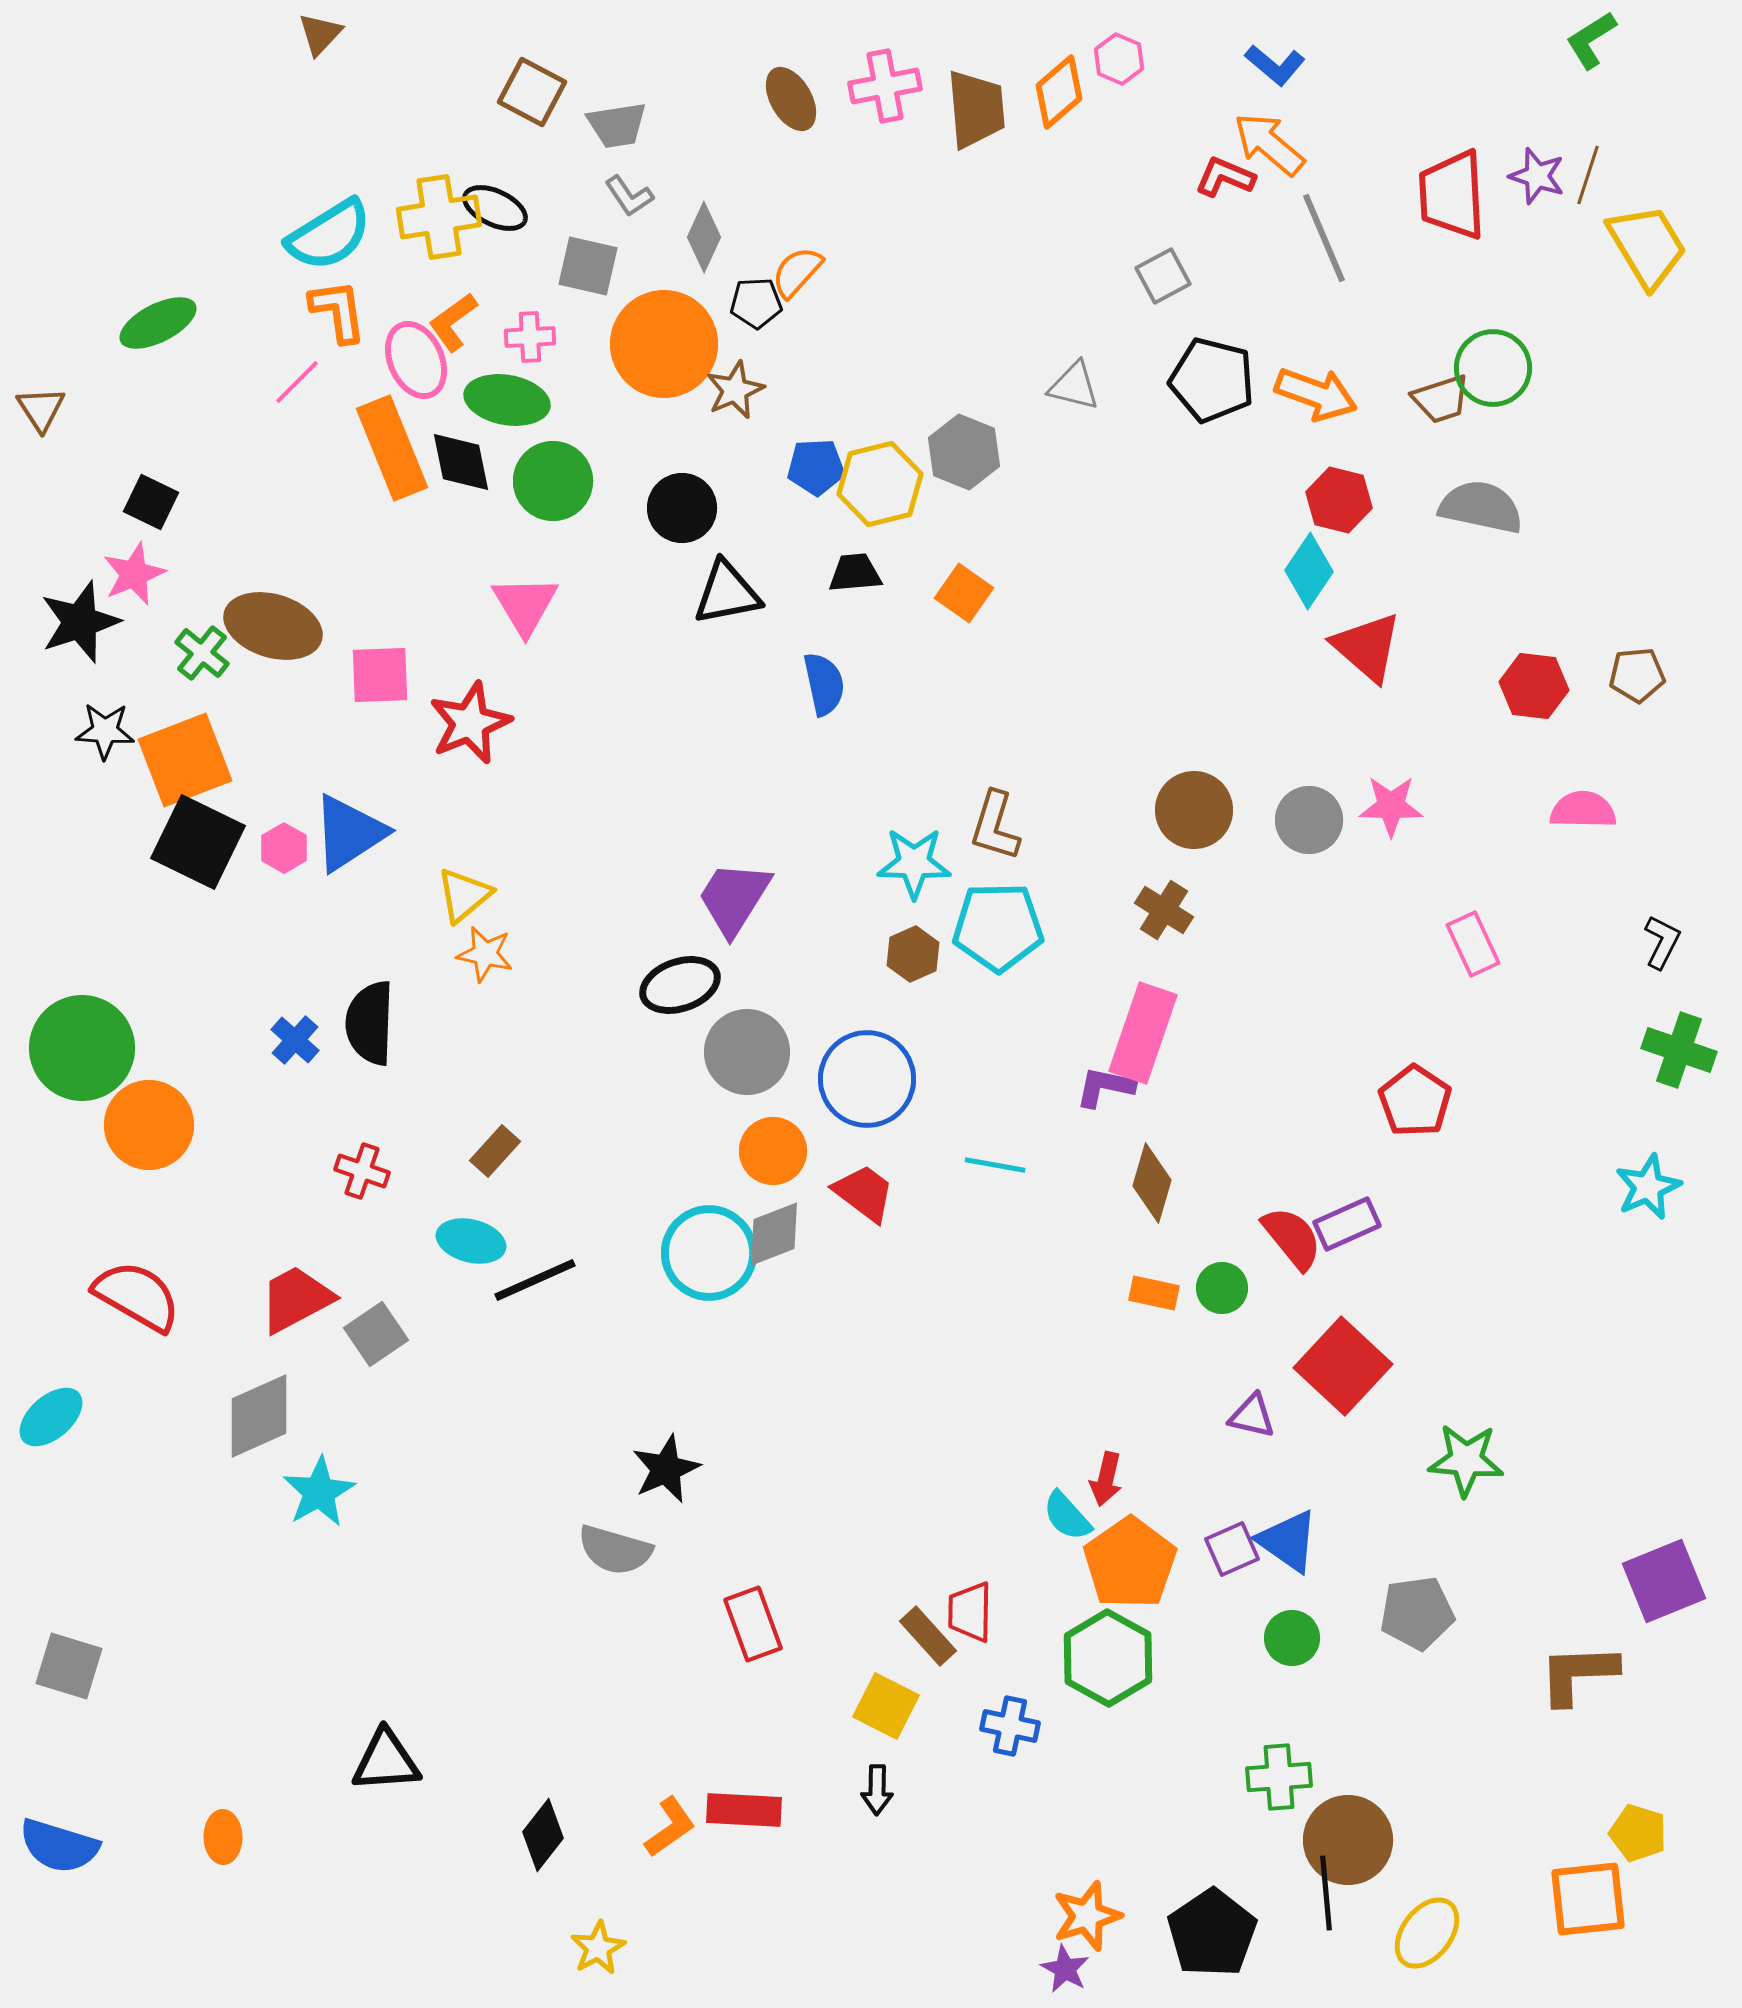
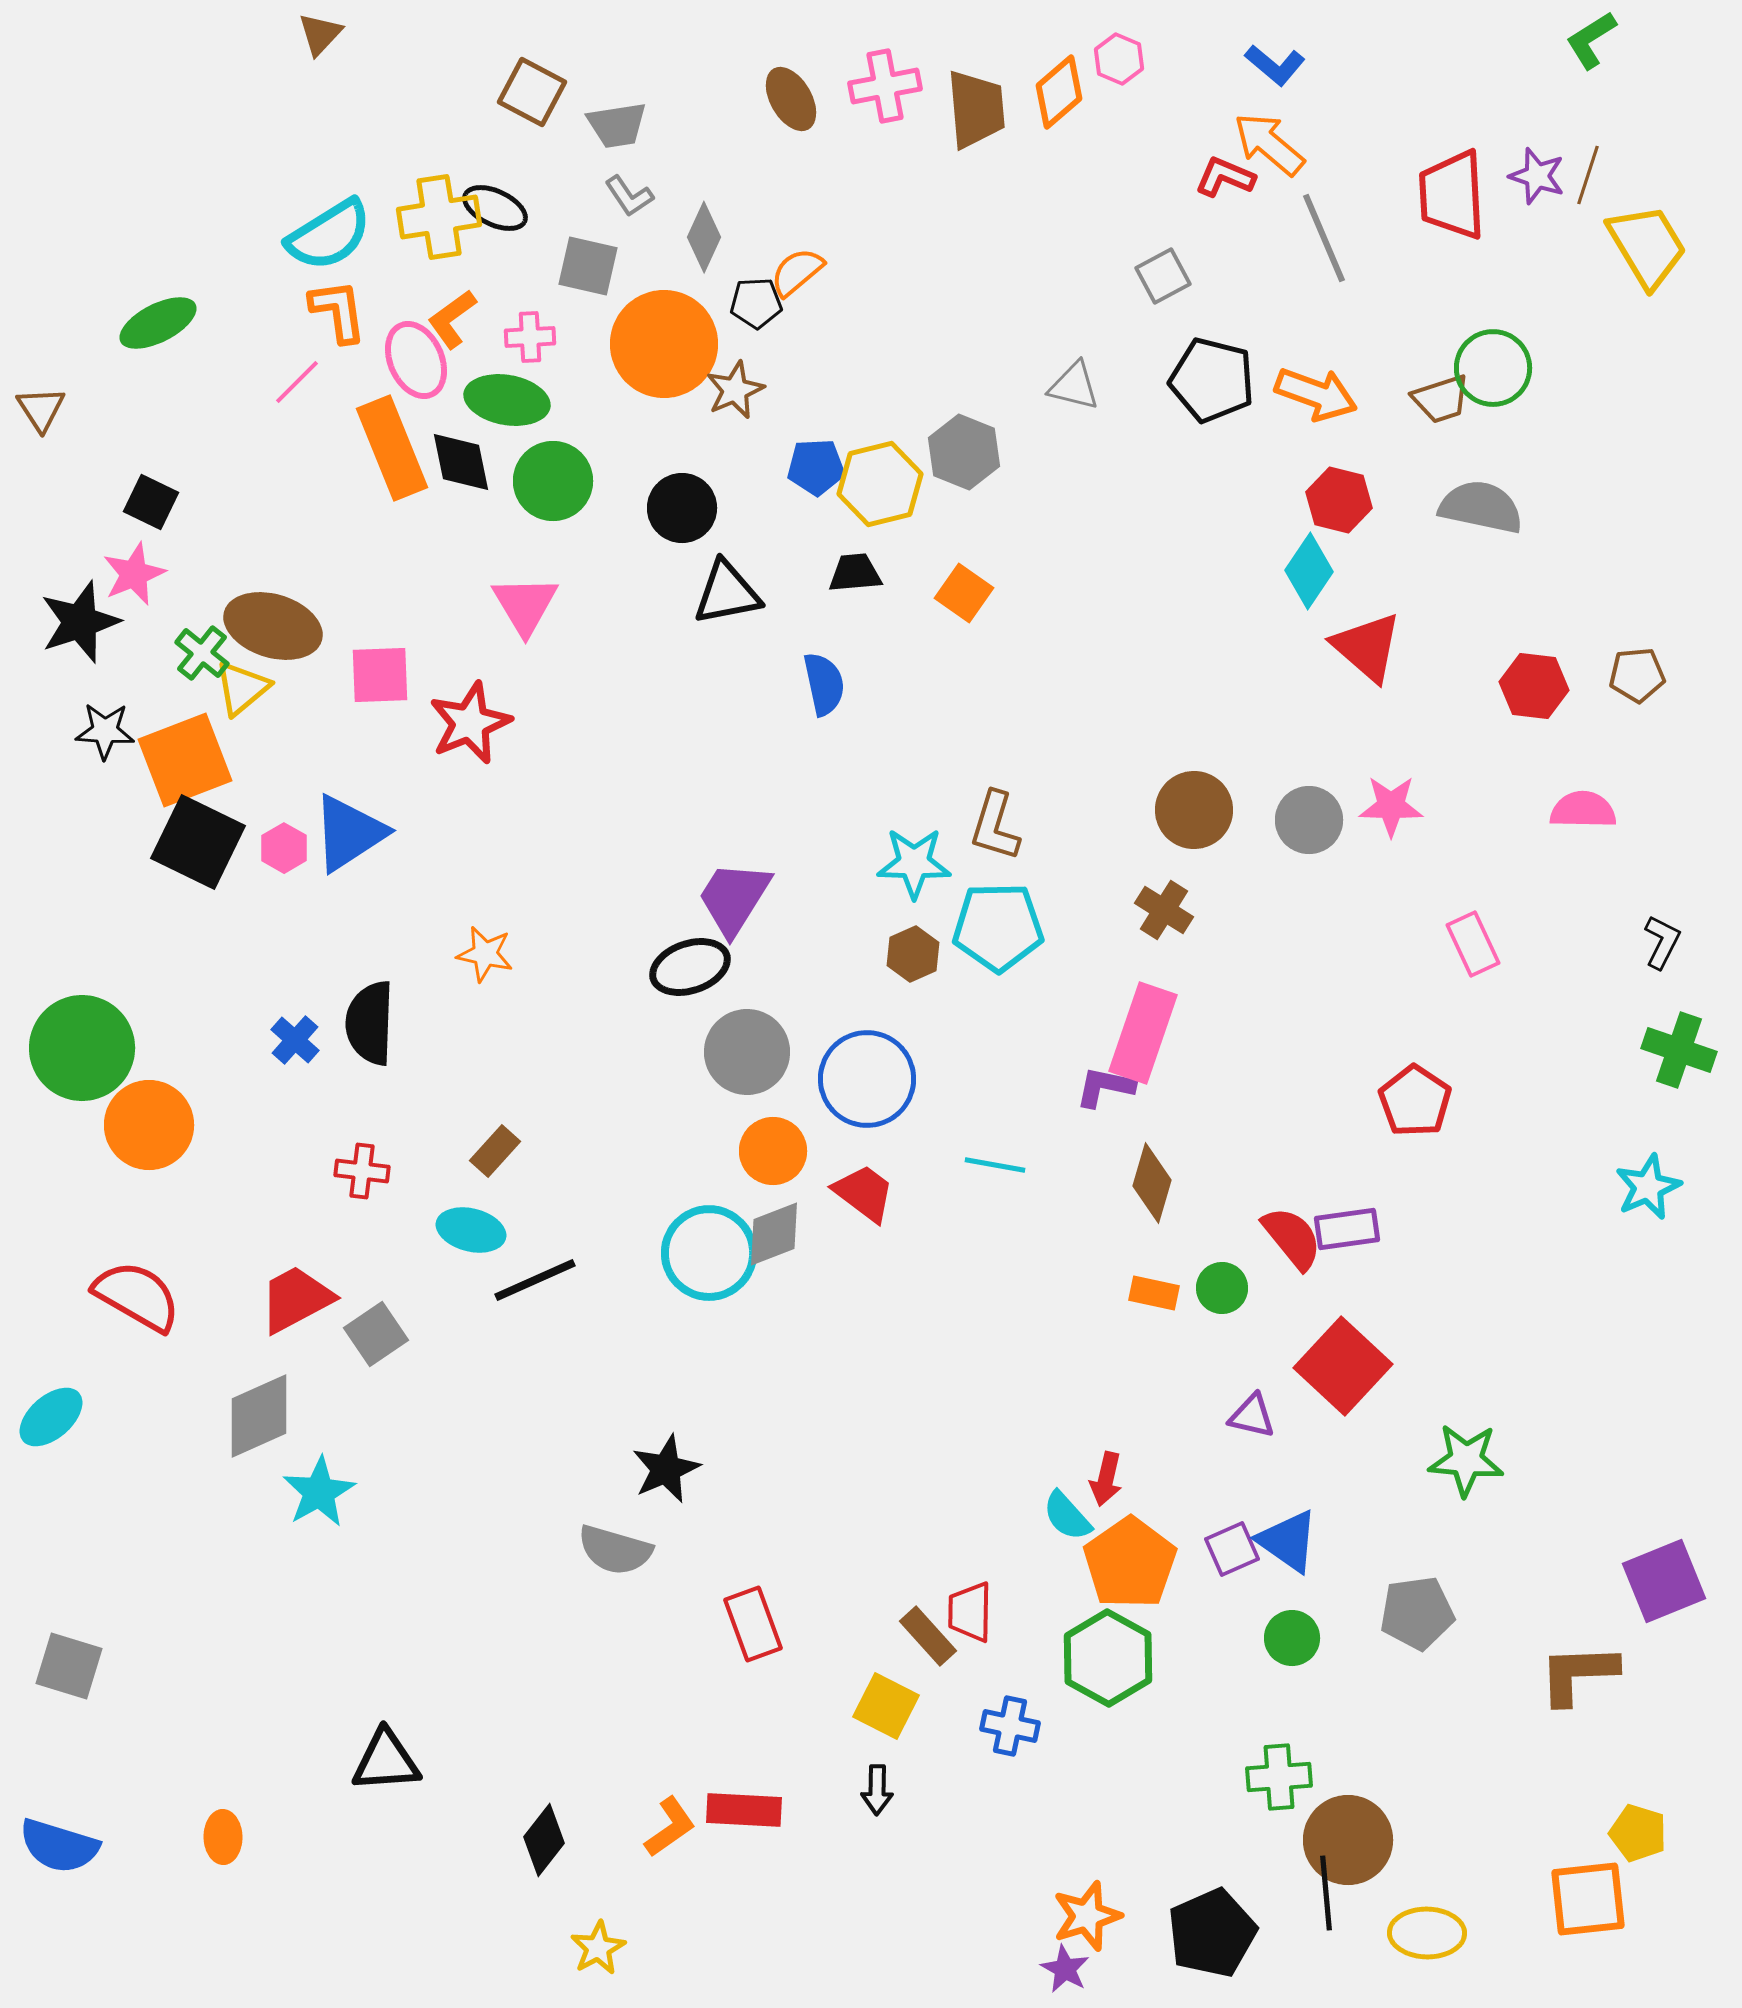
orange semicircle at (797, 272): rotated 8 degrees clockwise
orange L-shape at (453, 322): moved 1 px left, 3 px up
yellow triangle at (464, 895): moved 222 px left, 207 px up
black ellipse at (680, 985): moved 10 px right, 18 px up
red cross at (362, 1171): rotated 12 degrees counterclockwise
purple rectangle at (1347, 1224): moved 5 px down; rotated 16 degrees clockwise
cyan ellipse at (471, 1241): moved 11 px up
black diamond at (543, 1835): moved 1 px right, 5 px down
black pentagon at (1212, 1933): rotated 10 degrees clockwise
yellow ellipse at (1427, 1933): rotated 54 degrees clockwise
